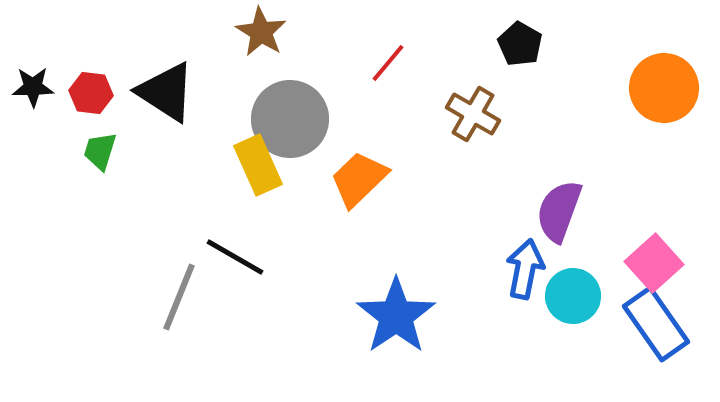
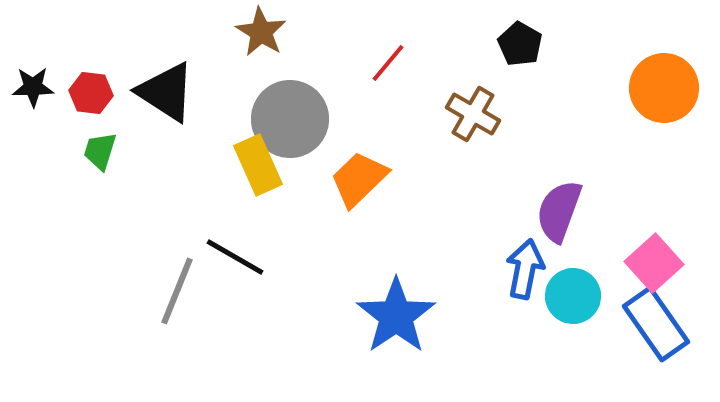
gray line: moved 2 px left, 6 px up
